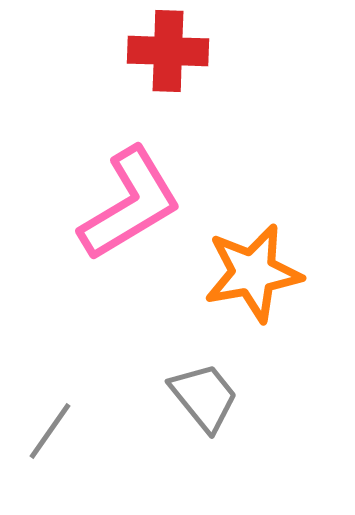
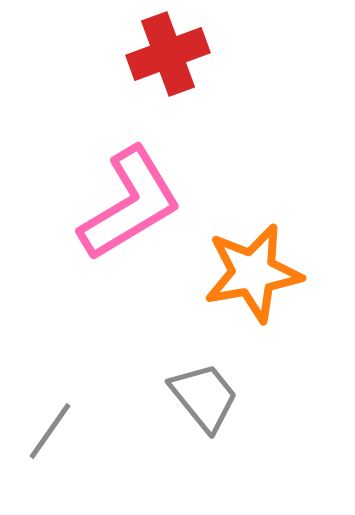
red cross: moved 3 px down; rotated 22 degrees counterclockwise
